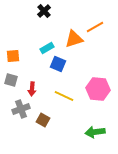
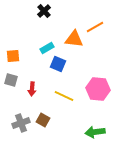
orange triangle: rotated 24 degrees clockwise
gray cross: moved 14 px down
